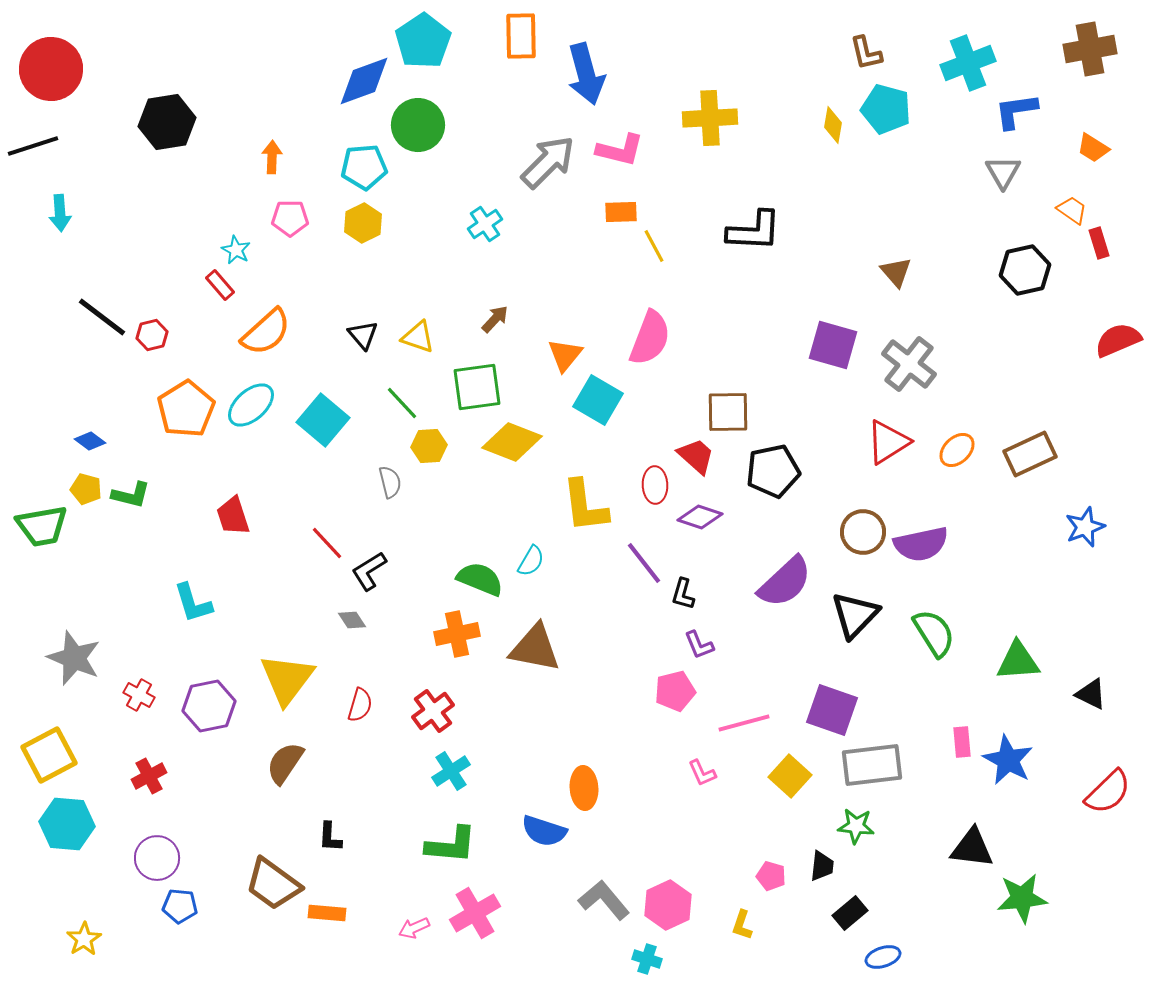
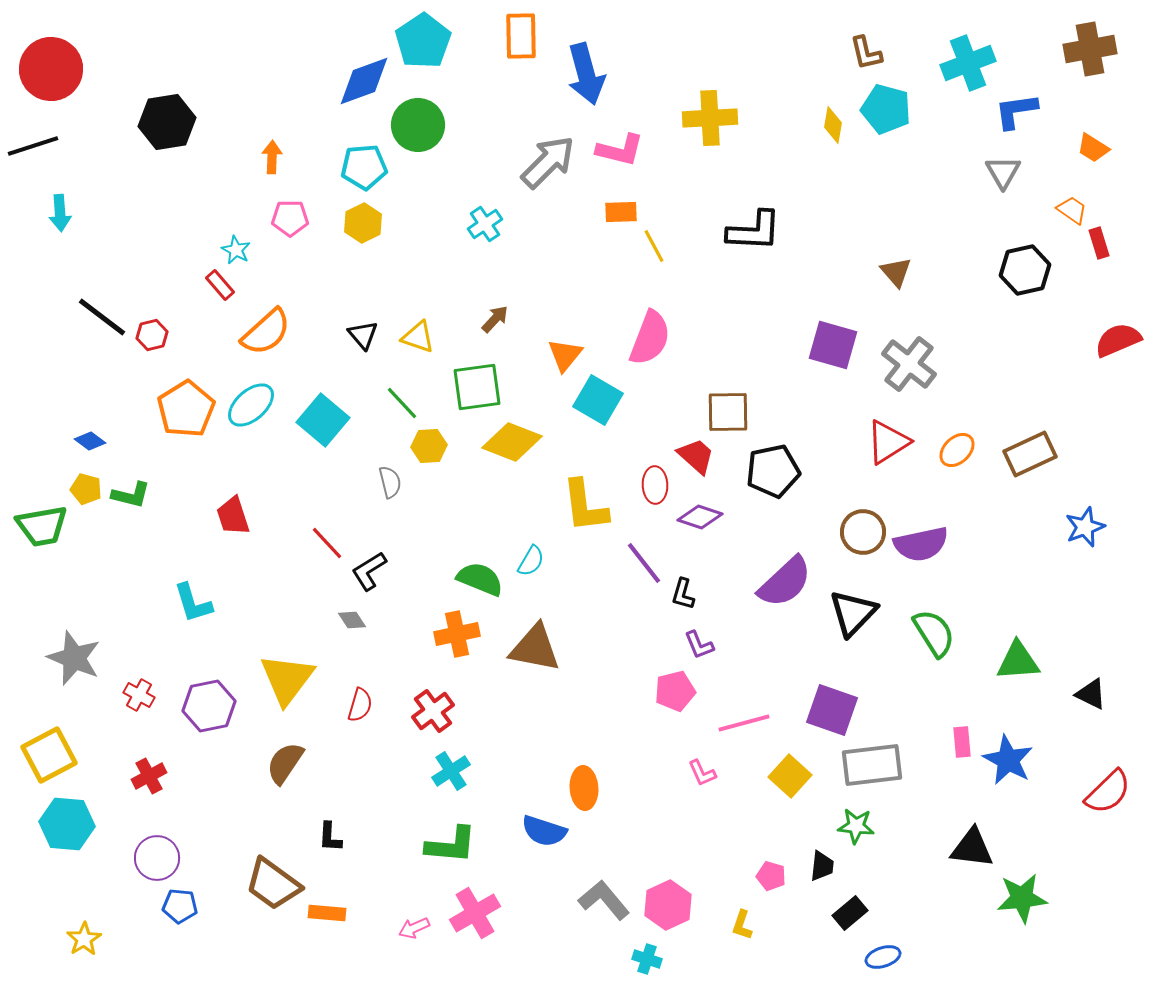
black triangle at (855, 615): moved 2 px left, 2 px up
